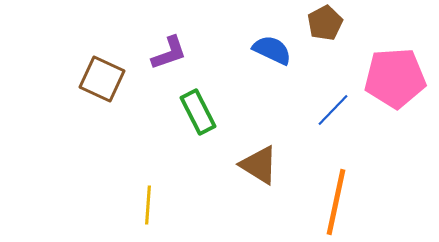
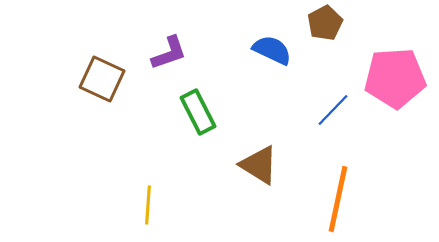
orange line: moved 2 px right, 3 px up
